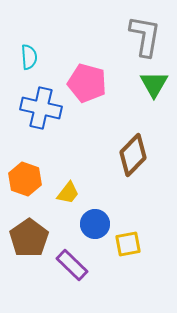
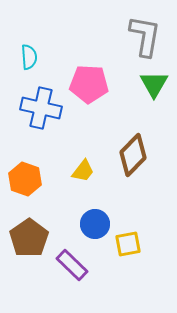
pink pentagon: moved 2 px right, 1 px down; rotated 12 degrees counterclockwise
yellow trapezoid: moved 15 px right, 22 px up
